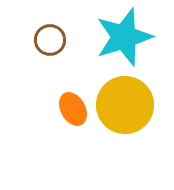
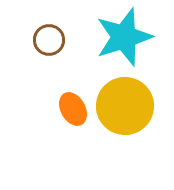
brown circle: moved 1 px left
yellow circle: moved 1 px down
